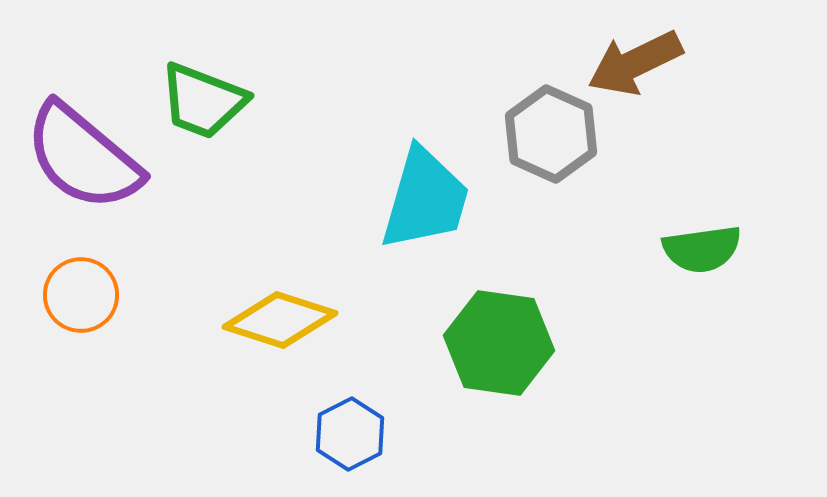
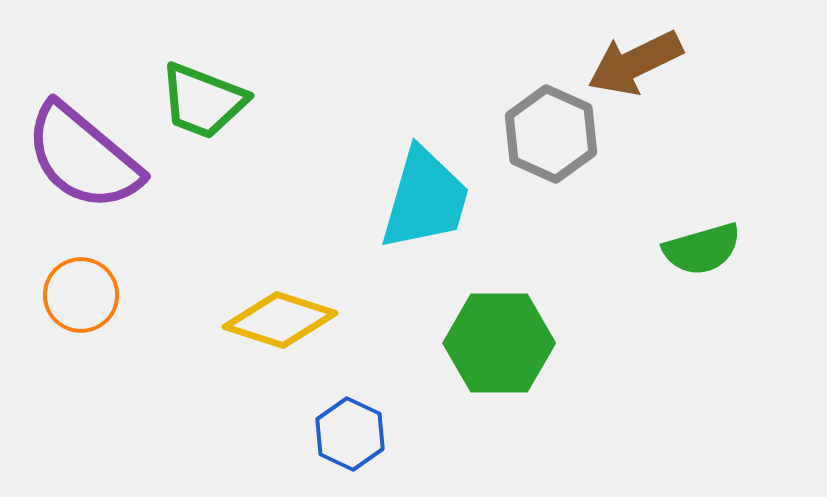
green semicircle: rotated 8 degrees counterclockwise
green hexagon: rotated 8 degrees counterclockwise
blue hexagon: rotated 8 degrees counterclockwise
